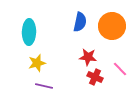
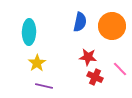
yellow star: rotated 18 degrees counterclockwise
